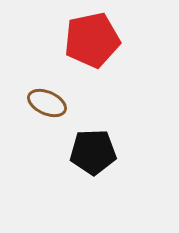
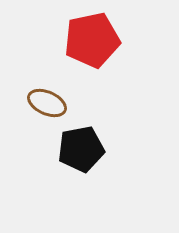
black pentagon: moved 12 px left, 3 px up; rotated 9 degrees counterclockwise
